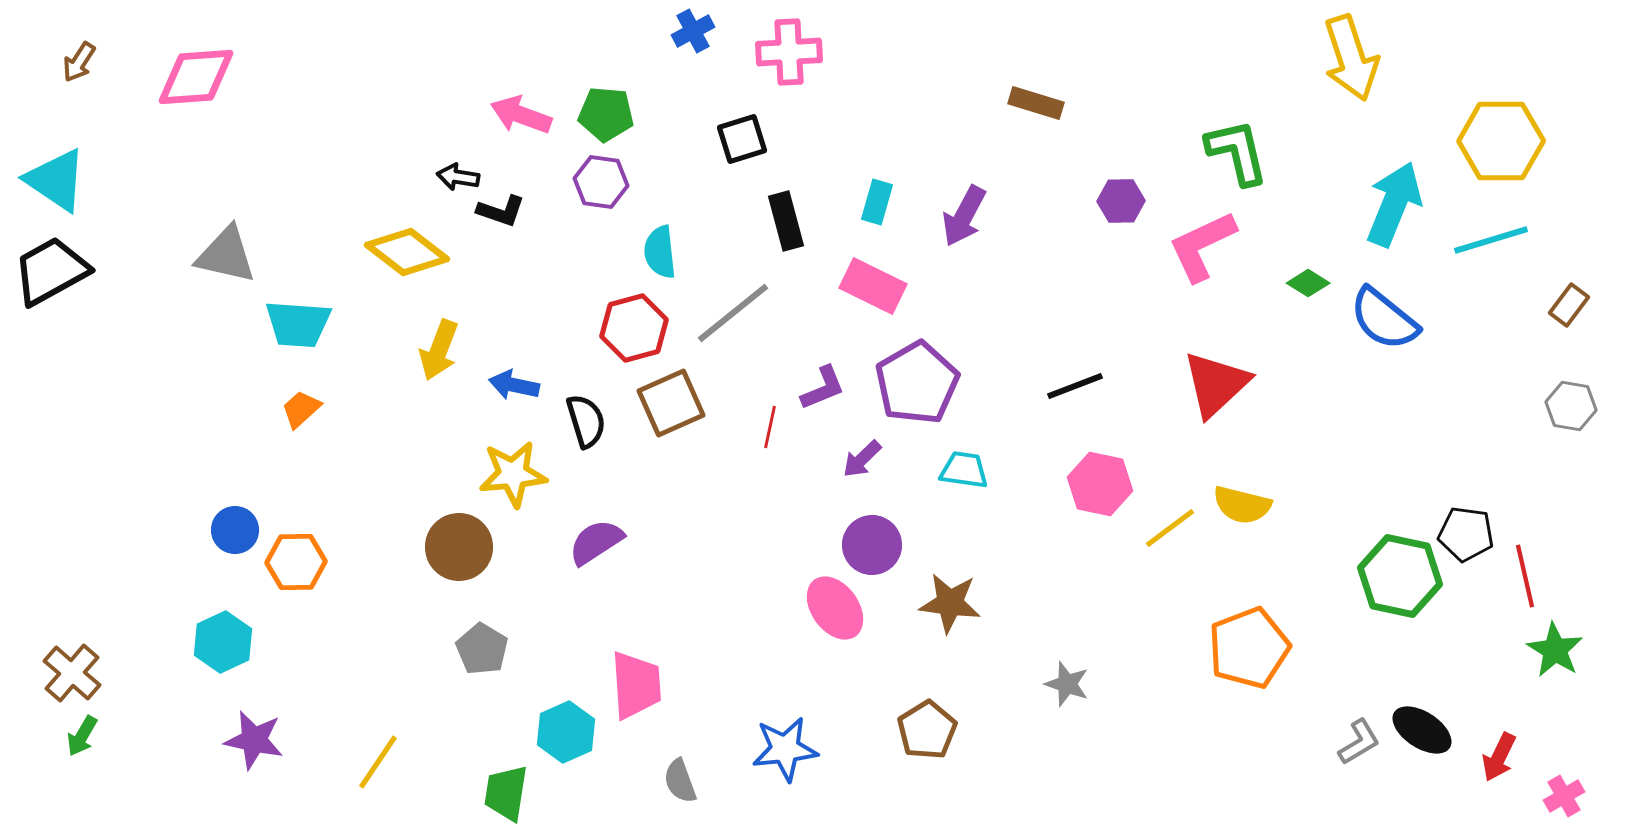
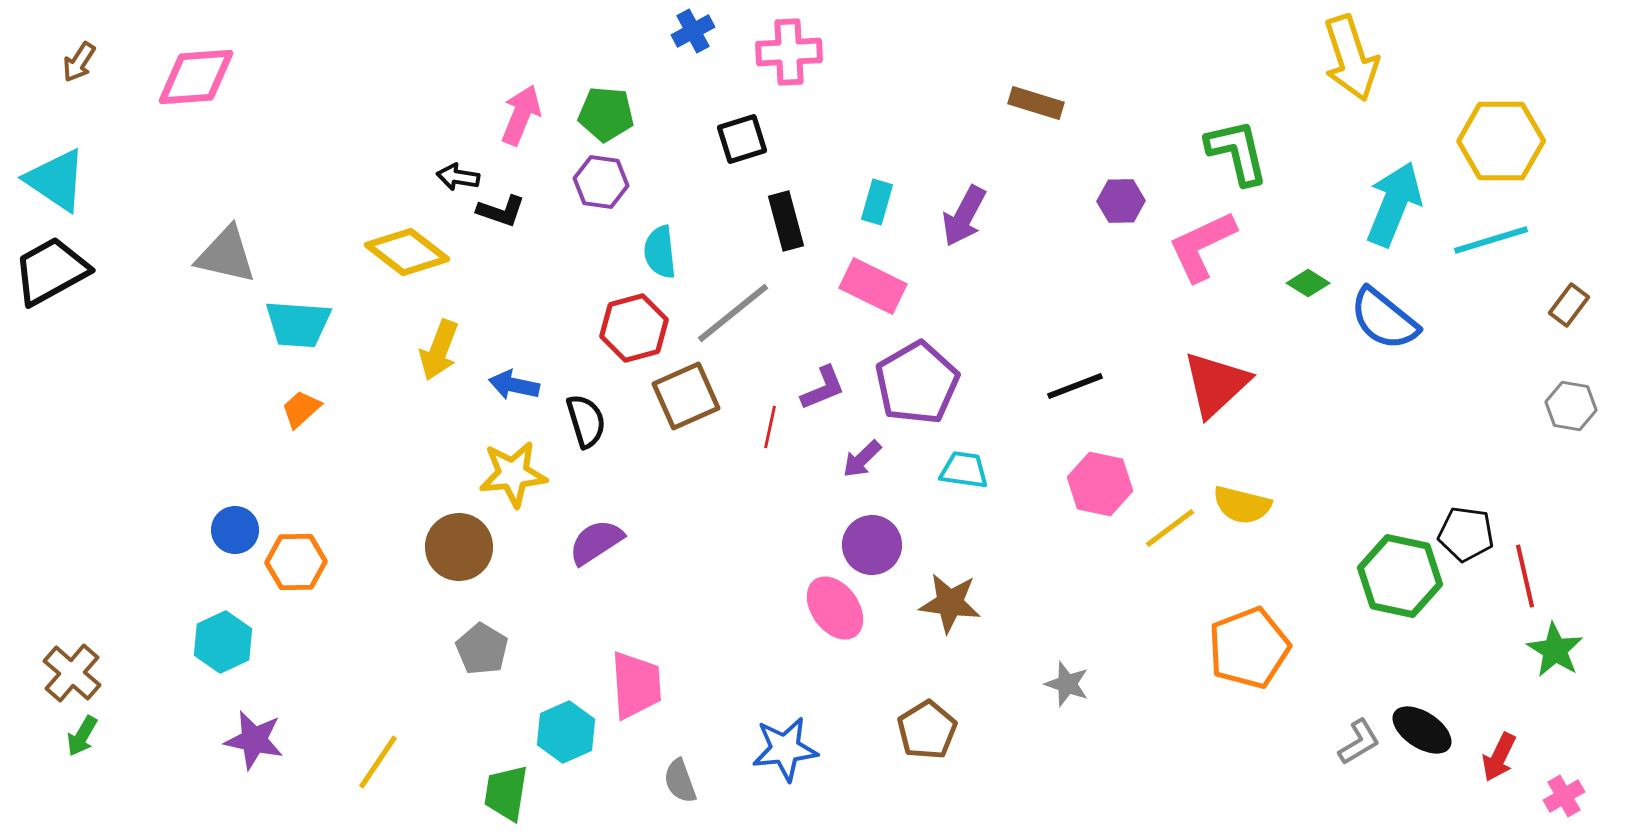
pink arrow at (521, 115): rotated 92 degrees clockwise
brown square at (671, 403): moved 15 px right, 7 px up
